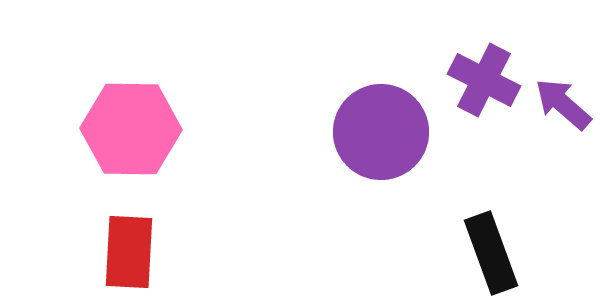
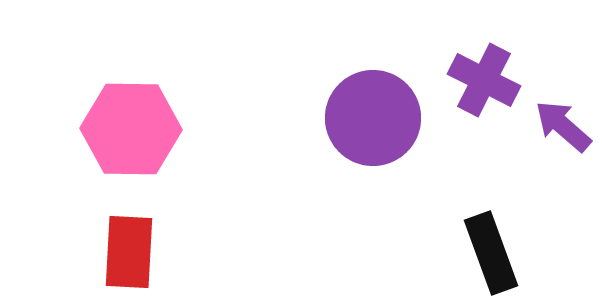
purple arrow: moved 22 px down
purple circle: moved 8 px left, 14 px up
